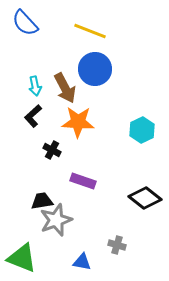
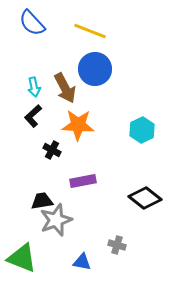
blue semicircle: moved 7 px right
cyan arrow: moved 1 px left, 1 px down
orange star: moved 3 px down
purple rectangle: rotated 30 degrees counterclockwise
